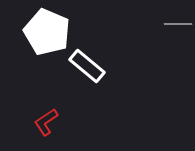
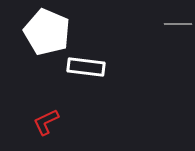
white rectangle: moved 1 px left, 1 px down; rotated 33 degrees counterclockwise
red L-shape: rotated 8 degrees clockwise
